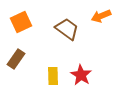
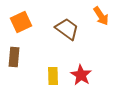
orange arrow: rotated 102 degrees counterclockwise
brown rectangle: moved 2 px left, 2 px up; rotated 30 degrees counterclockwise
